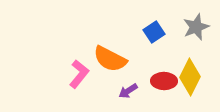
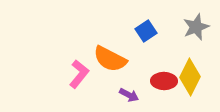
blue square: moved 8 px left, 1 px up
purple arrow: moved 1 px right, 4 px down; rotated 120 degrees counterclockwise
